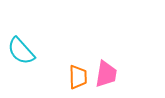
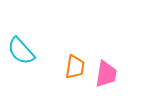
orange trapezoid: moved 3 px left, 10 px up; rotated 10 degrees clockwise
